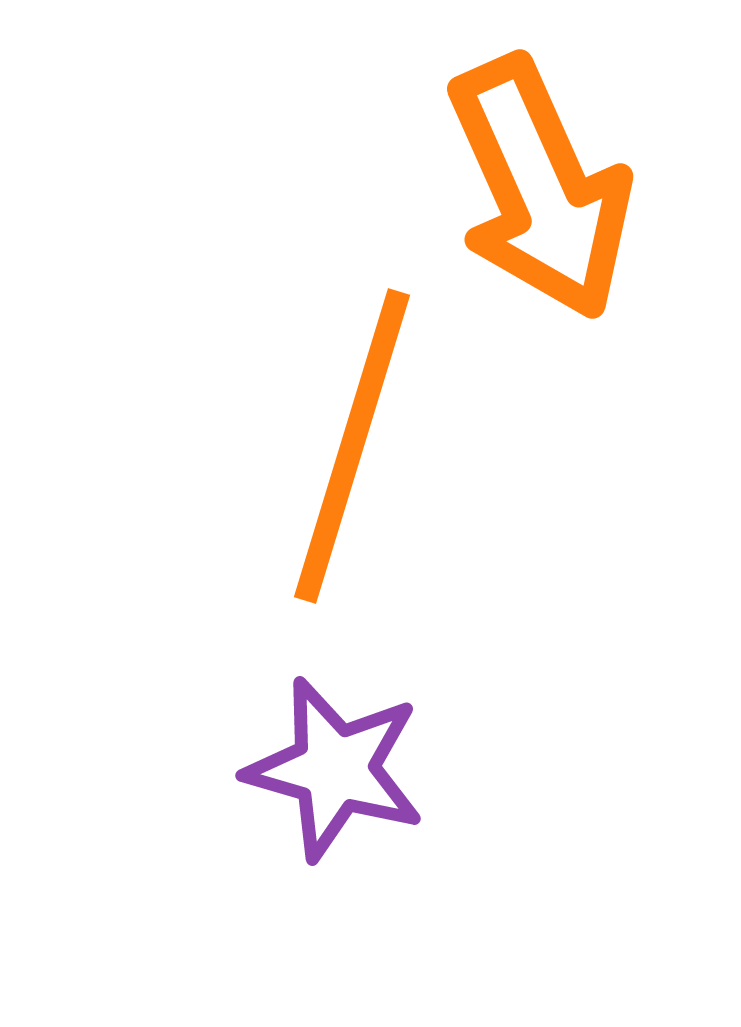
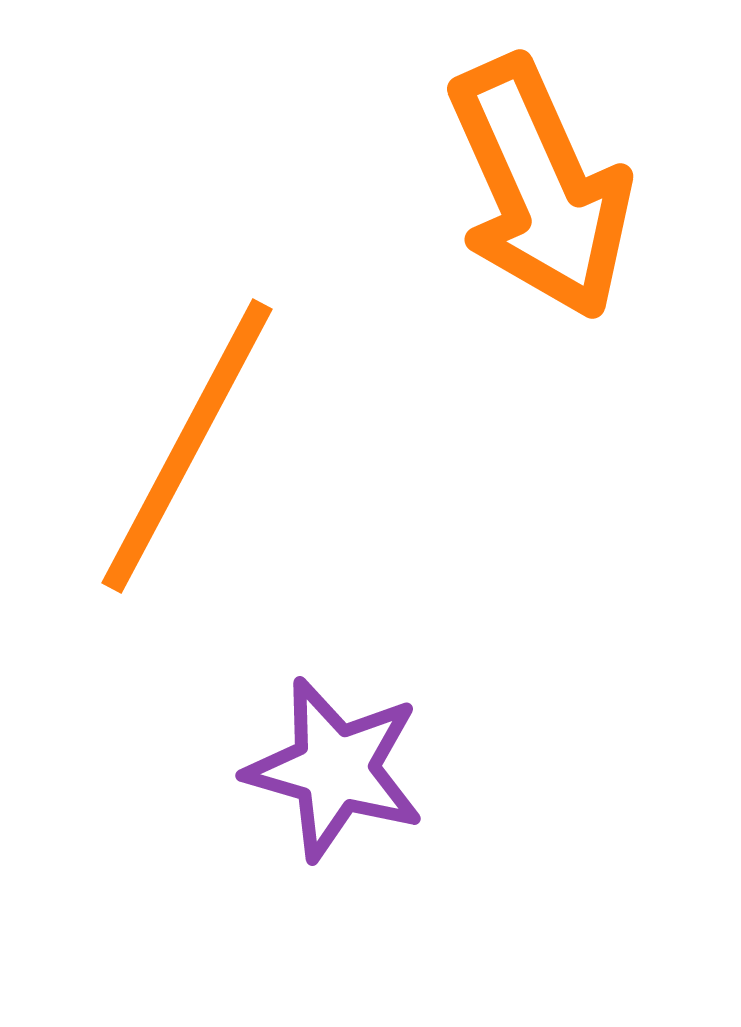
orange line: moved 165 px left; rotated 11 degrees clockwise
